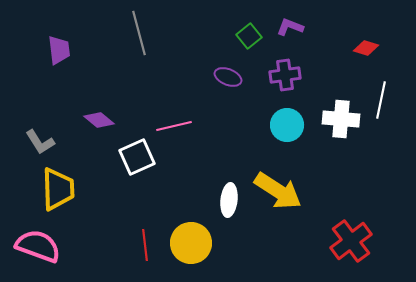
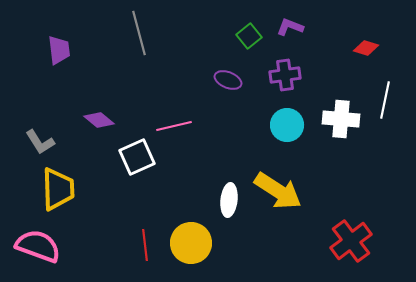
purple ellipse: moved 3 px down
white line: moved 4 px right
